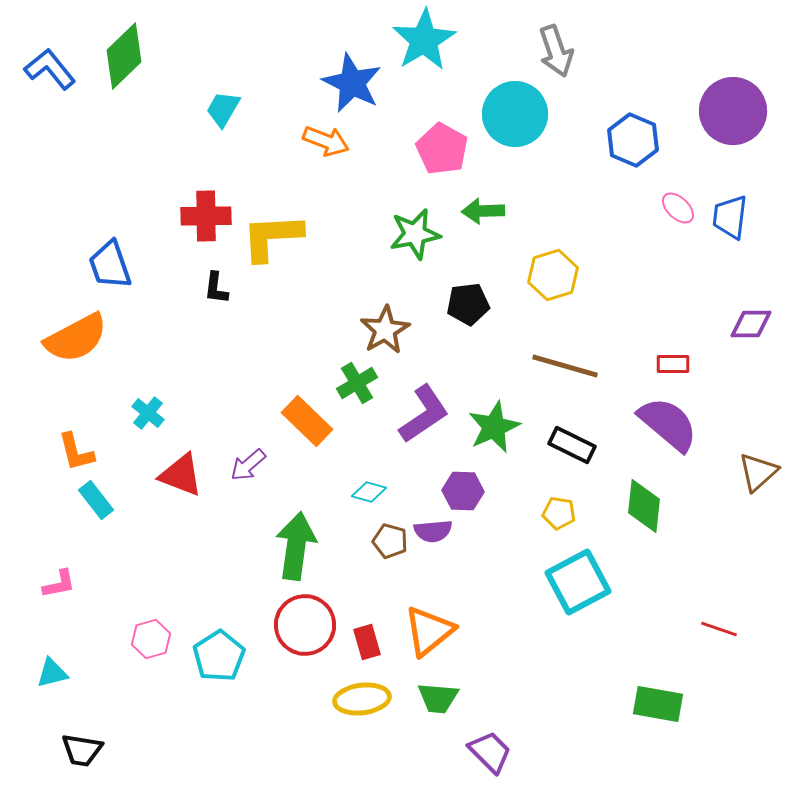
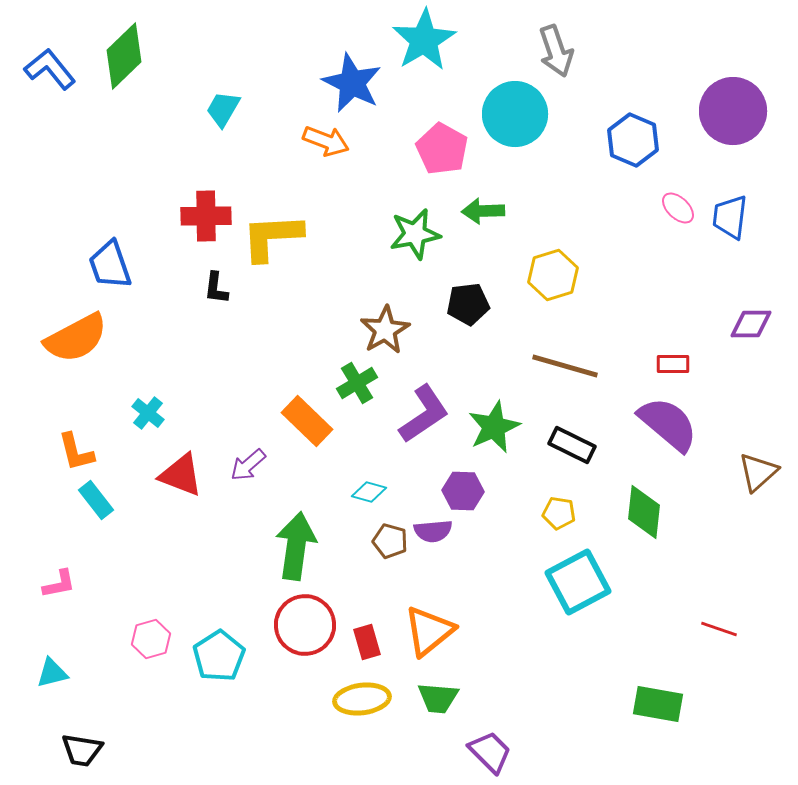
green diamond at (644, 506): moved 6 px down
